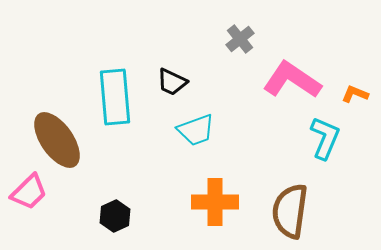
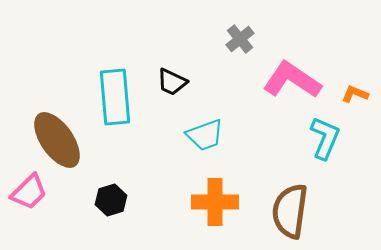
cyan trapezoid: moved 9 px right, 5 px down
black hexagon: moved 4 px left, 16 px up; rotated 8 degrees clockwise
